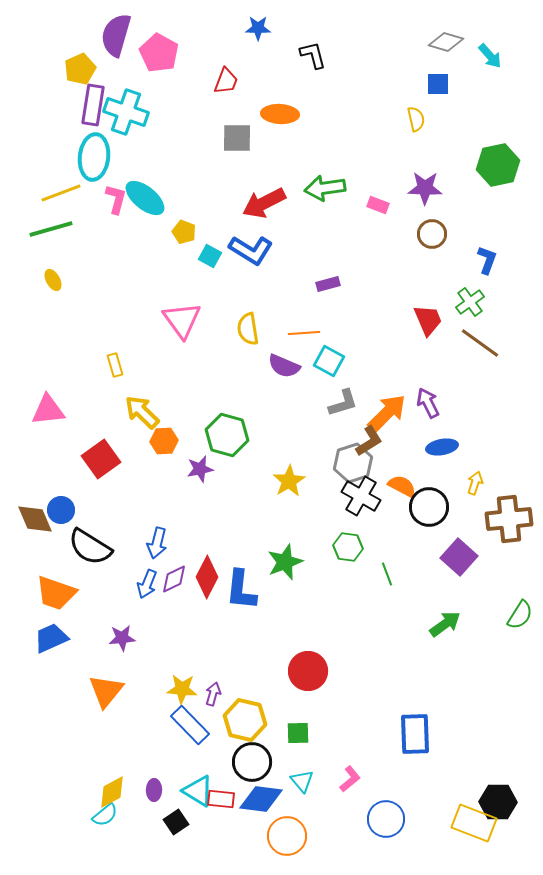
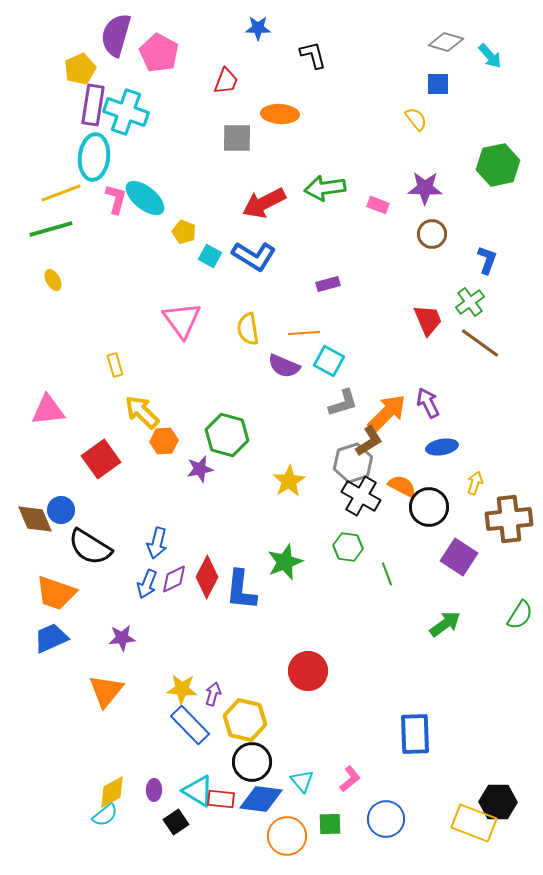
yellow semicircle at (416, 119): rotated 25 degrees counterclockwise
blue L-shape at (251, 250): moved 3 px right, 6 px down
purple square at (459, 557): rotated 9 degrees counterclockwise
green square at (298, 733): moved 32 px right, 91 px down
